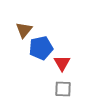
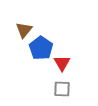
blue pentagon: rotated 25 degrees counterclockwise
gray square: moved 1 px left
